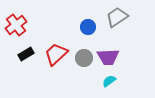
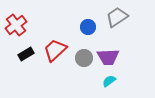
red trapezoid: moved 1 px left, 4 px up
